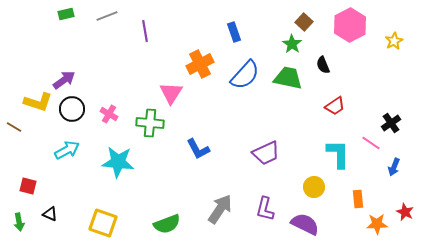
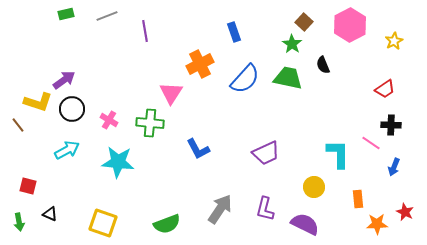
blue semicircle: moved 4 px down
red trapezoid: moved 50 px right, 17 px up
pink cross: moved 6 px down
black cross: moved 2 px down; rotated 36 degrees clockwise
brown line: moved 4 px right, 2 px up; rotated 21 degrees clockwise
